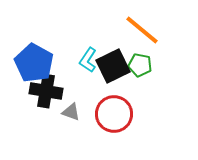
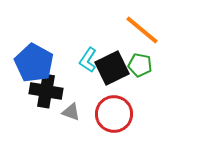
black square: moved 1 px left, 2 px down
